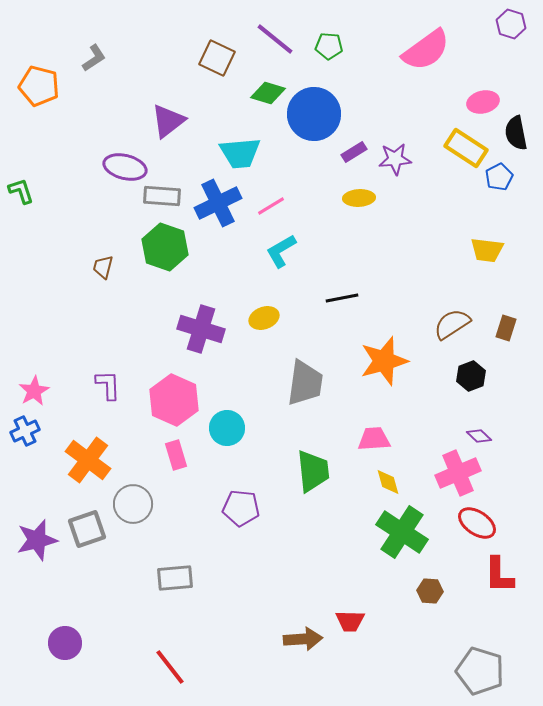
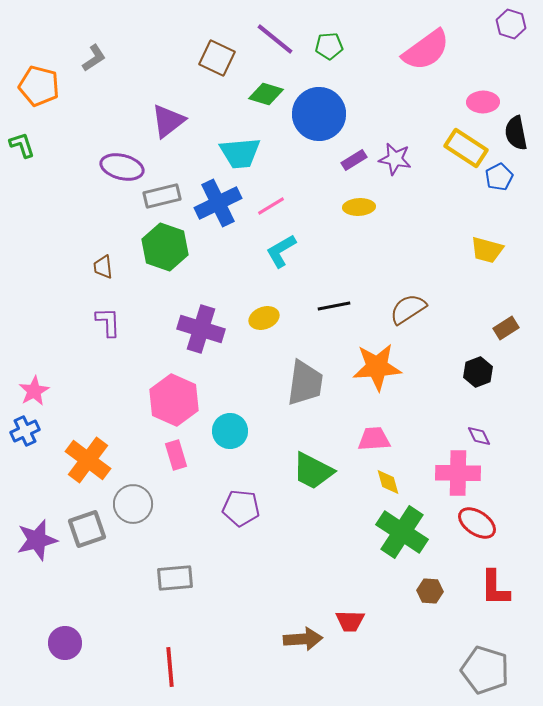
green pentagon at (329, 46): rotated 8 degrees counterclockwise
green diamond at (268, 93): moved 2 px left, 1 px down
pink ellipse at (483, 102): rotated 12 degrees clockwise
blue circle at (314, 114): moved 5 px right
purple rectangle at (354, 152): moved 8 px down
purple star at (395, 159): rotated 16 degrees clockwise
purple ellipse at (125, 167): moved 3 px left
green L-shape at (21, 191): moved 1 px right, 46 px up
gray rectangle at (162, 196): rotated 18 degrees counterclockwise
yellow ellipse at (359, 198): moved 9 px down
yellow trapezoid at (487, 250): rotated 8 degrees clockwise
brown trapezoid at (103, 267): rotated 20 degrees counterclockwise
black line at (342, 298): moved 8 px left, 8 px down
brown semicircle at (452, 324): moved 44 px left, 15 px up
brown rectangle at (506, 328): rotated 40 degrees clockwise
orange star at (384, 361): moved 7 px left, 6 px down; rotated 12 degrees clockwise
black hexagon at (471, 376): moved 7 px right, 4 px up
purple L-shape at (108, 385): moved 63 px up
cyan circle at (227, 428): moved 3 px right, 3 px down
purple diamond at (479, 436): rotated 20 degrees clockwise
green trapezoid at (313, 471): rotated 123 degrees clockwise
pink cross at (458, 473): rotated 24 degrees clockwise
red L-shape at (499, 575): moved 4 px left, 13 px down
red line at (170, 667): rotated 33 degrees clockwise
gray pentagon at (480, 671): moved 5 px right, 1 px up
